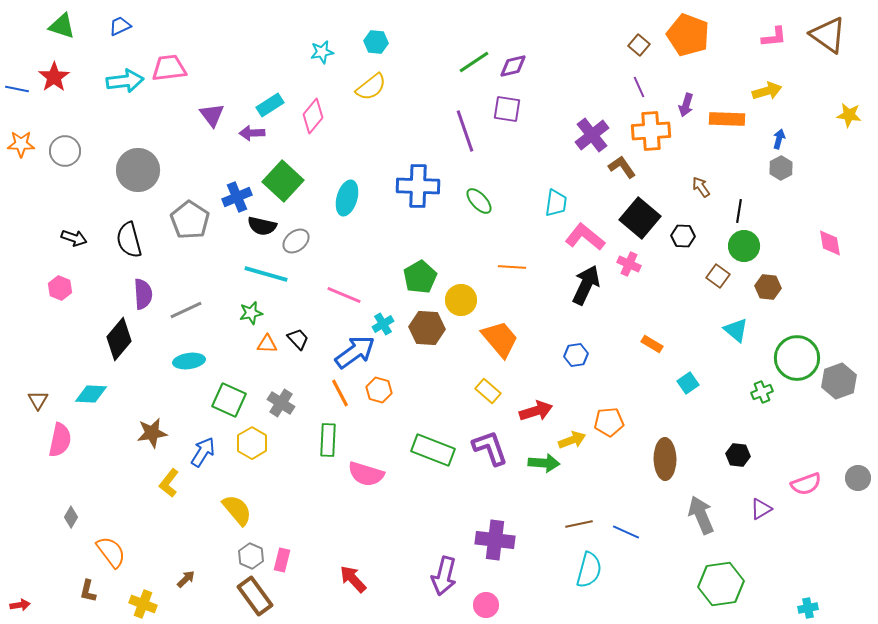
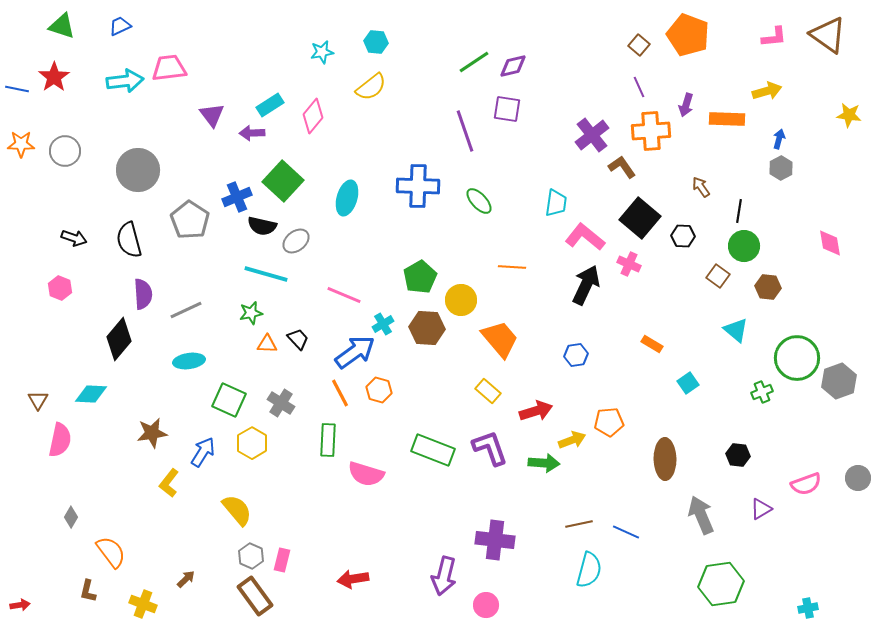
red arrow at (353, 579): rotated 56 degrees counterclockwise
